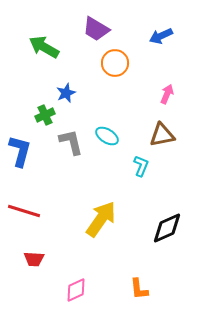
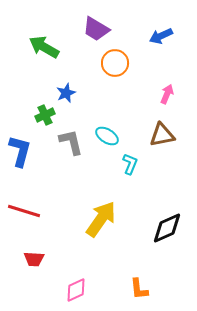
cyan L-shape: moved 11 px left, 2 px up
